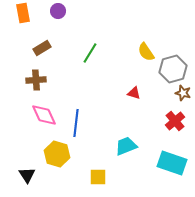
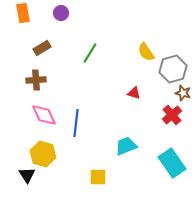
purple circle: moved 3 px right, 2 px down
red cross: moved 3 px left, 6 px up
yellow hexagon: moved 14 px left
cyan rectangle: rotated 36 degrees clockwise
